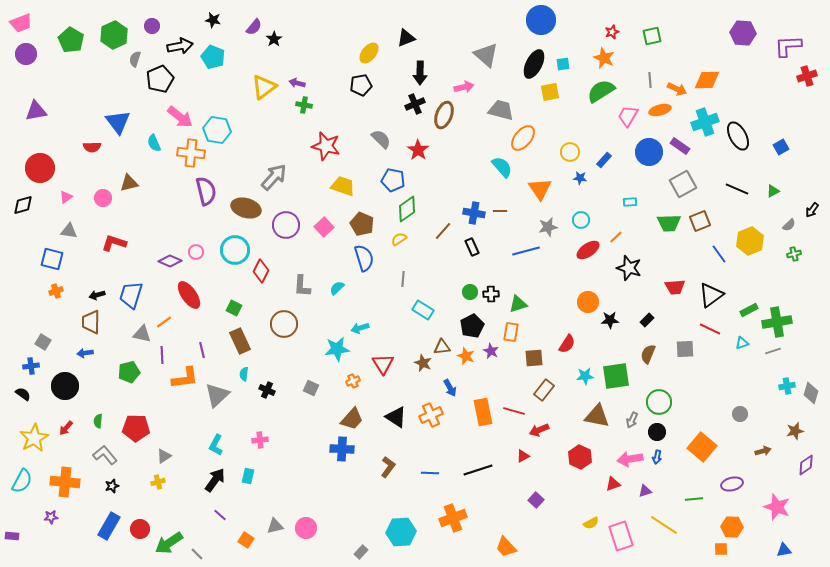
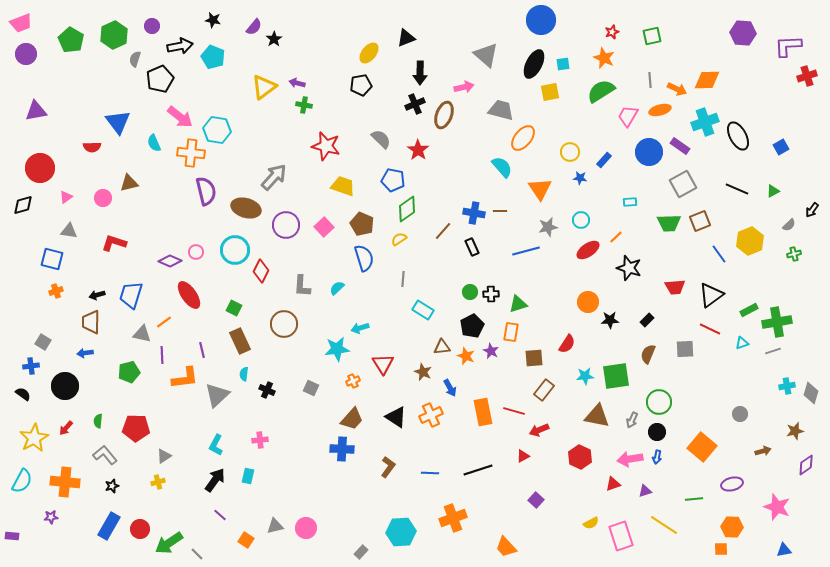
brown star at (423, 363): moved 9 px down
